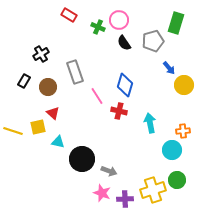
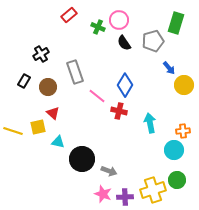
red rectangle: rotated 70 degrees counterclockwise
blue diamond: rotated 15 degrees clockwise
pink line: rotated 18 degrees counterclockwise
cyan circle: moved 2 px right
pink star: moved 1 px right, 1 px down
purple cross: moved 2 px up
